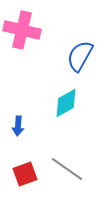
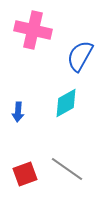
pink cross: moved 11 px right
blue arrow: moved 14 px up
